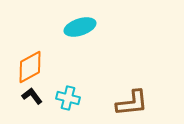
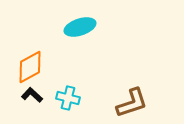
black L-shape: moved 1 px up; rotated 10 degrees counterclockwise
brown L-shape: rotated 12 degrees counterclockwise
